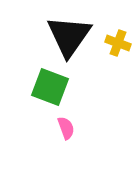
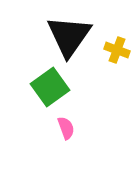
yellow cross: moved 1 px left, 7 px down
green square: rotated 33 degrees clockwise
